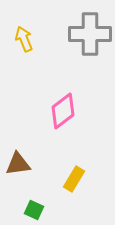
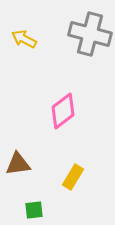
gray cross: rotated 15 degrees clockwise
yellow arrow: rotated 40 degrees counterclockwise
yellow rectangle: moved 1 px left, 2 px up
green square: rotated 30 degrees counterclockwise
